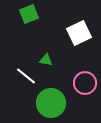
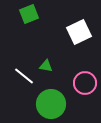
white square: moved 1 px up
green triangle: moved 6 px down
white line: moved 2 px left
green circle: moved 1 px down
